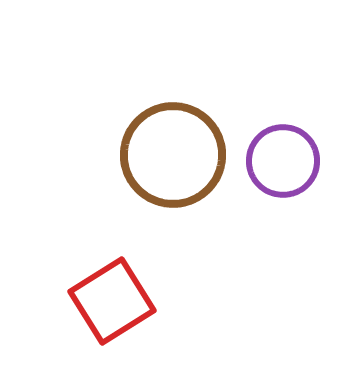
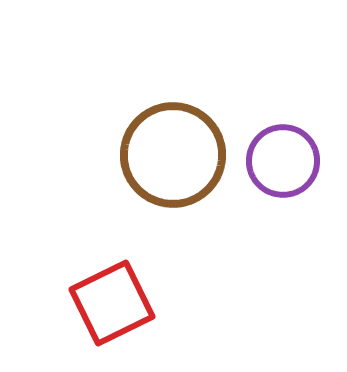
red square: moved 2 px down; rotated 6 degrees clockwise
